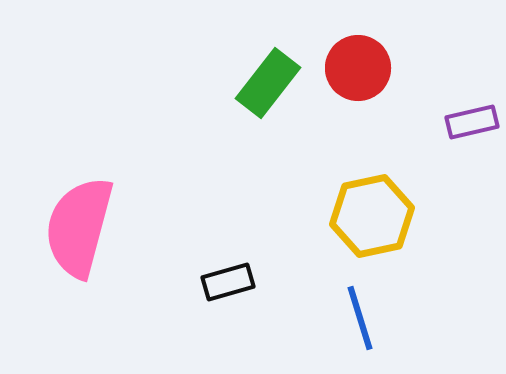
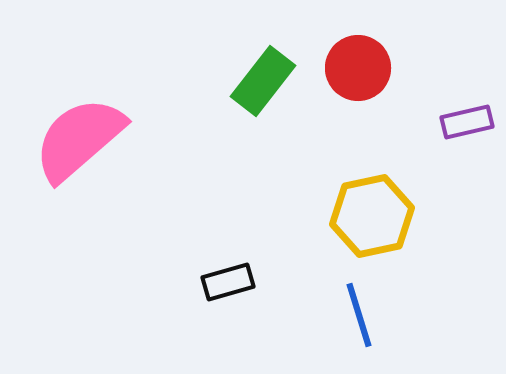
green rectangle: moved 5 px left, 2 px up
purple rectangle: moved 5 px left
pink semicircle: moved 88 px up; rotated 34 degrees clockwise
blue line: moved 1 px left, 3 px up
